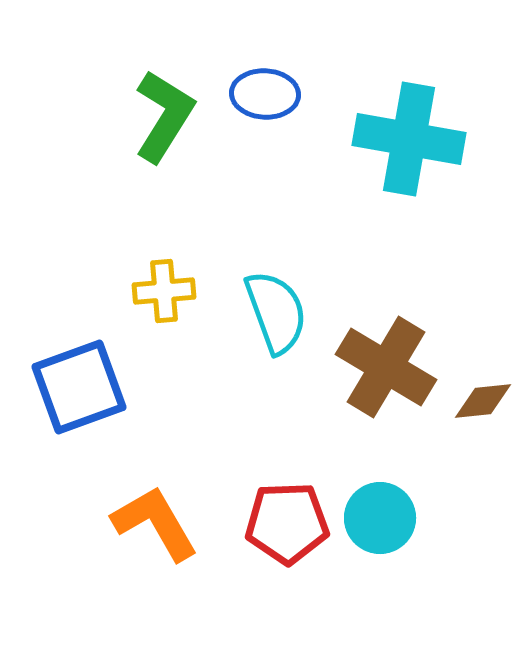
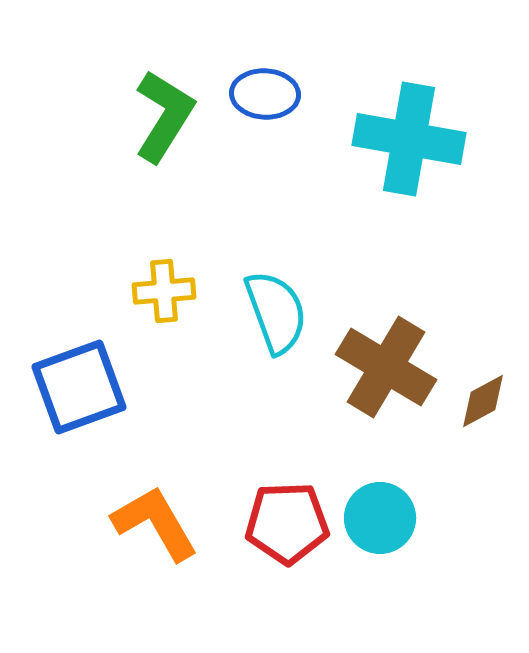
brown diamond: rotated 22 degrees counterclockwise
